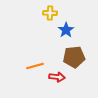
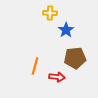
brown pentagon: moved 1 px right, 1 px down
orange line: rotated 60 degrees counterclockwise
